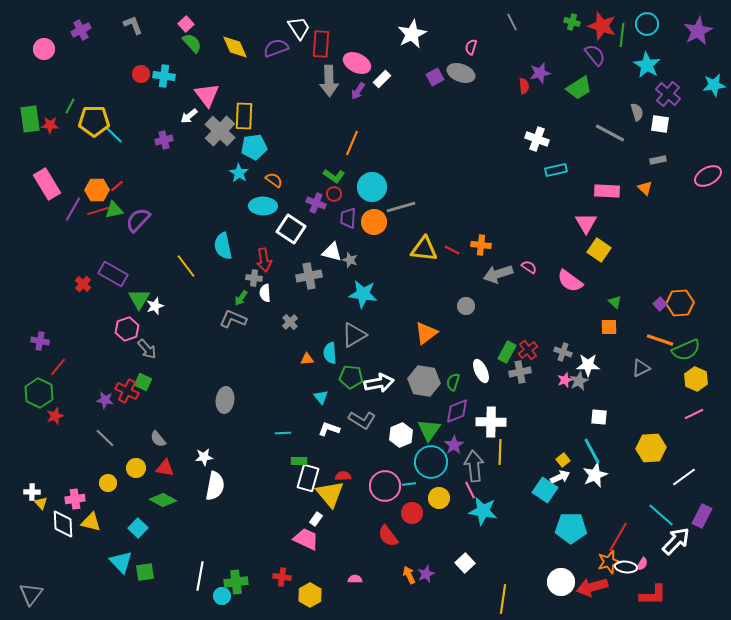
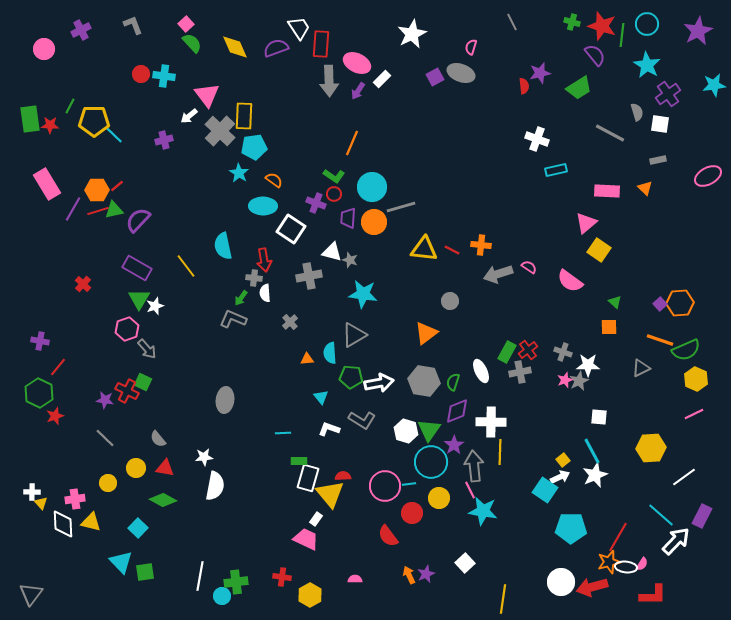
purple cross at (668, 94): rotated 15 degrees clockwise
pink triangle at (586, 223): rotated 20 degrees clockwise
purple rectangle at (113, 274): moved 24 px right, 6 px up
gray circle at (466, 306): moved 16 px left, 5 px up
white hexagon at (401, 435): moved 5 px right, 4 px up; rotated 20 degrees counterclockwise
